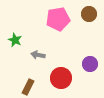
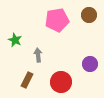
brown circle: moved 1 px down
pink pentagon: moved 1 px left, 1 px down
gray arrow: rotated 72 degrees clockwise
red circle: moved 4 px down
brown rectangle: moved 1 px left, 7 px up
